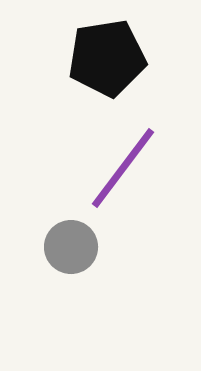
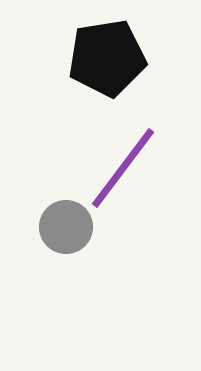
gray circle: moved 5 px left, 20 px up
